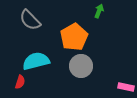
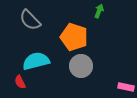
orange pentagon: rotated 24 degrees counterclockwise
red semicircle: rotated 136 degrees clockwise
